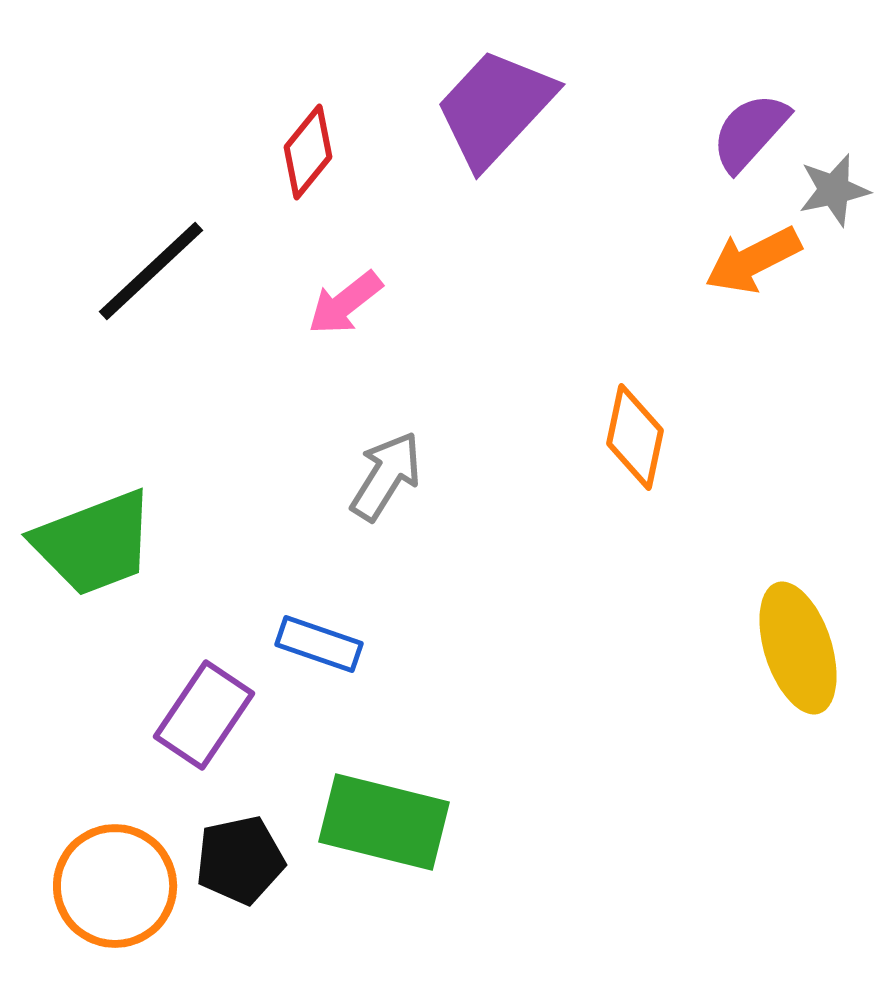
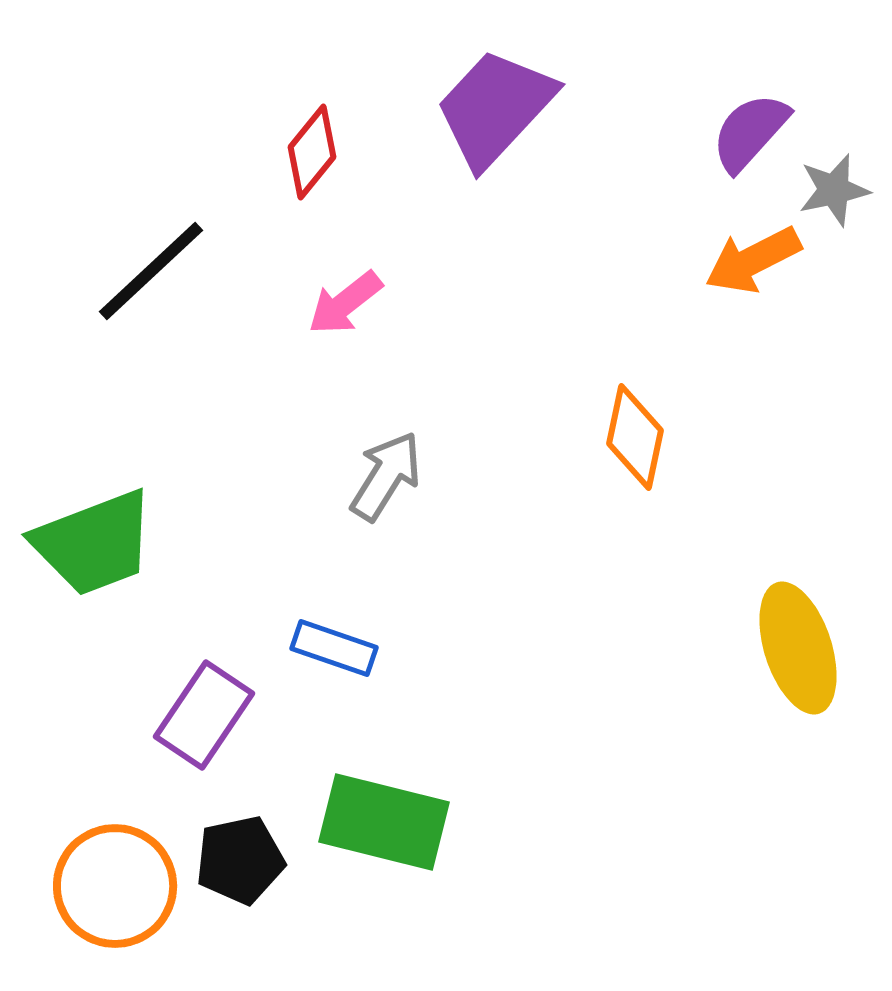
red diamond: moved 4 px right
blue rectangle: moved 15 px right, 4 px down
